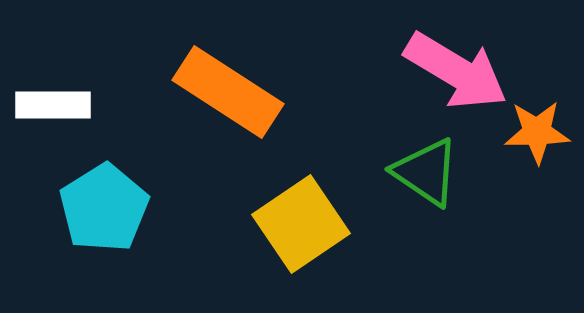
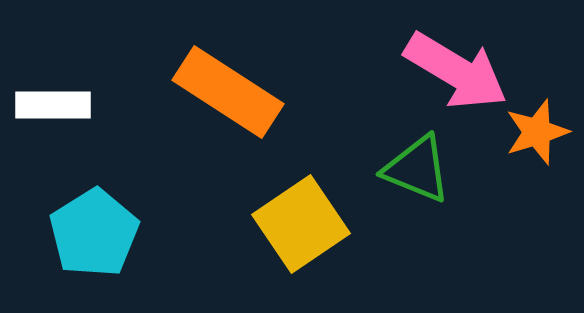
orange star: rotated 16 degrees counterclockwise
green triangle: moved 9 px left, 3 px up; rotated 12 degrees counterclockwise
cyan pentagon: moved 10 px left, 25 px down
